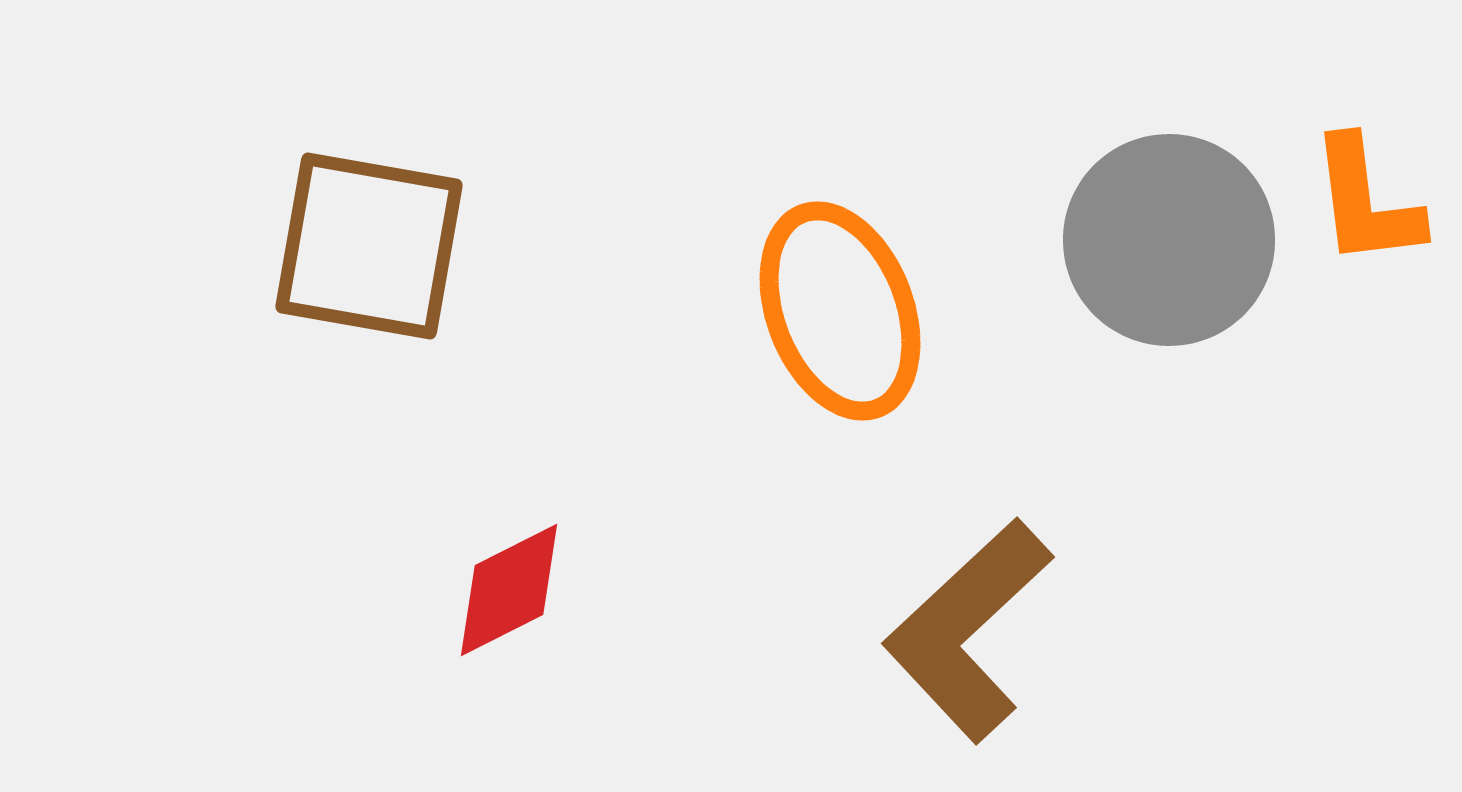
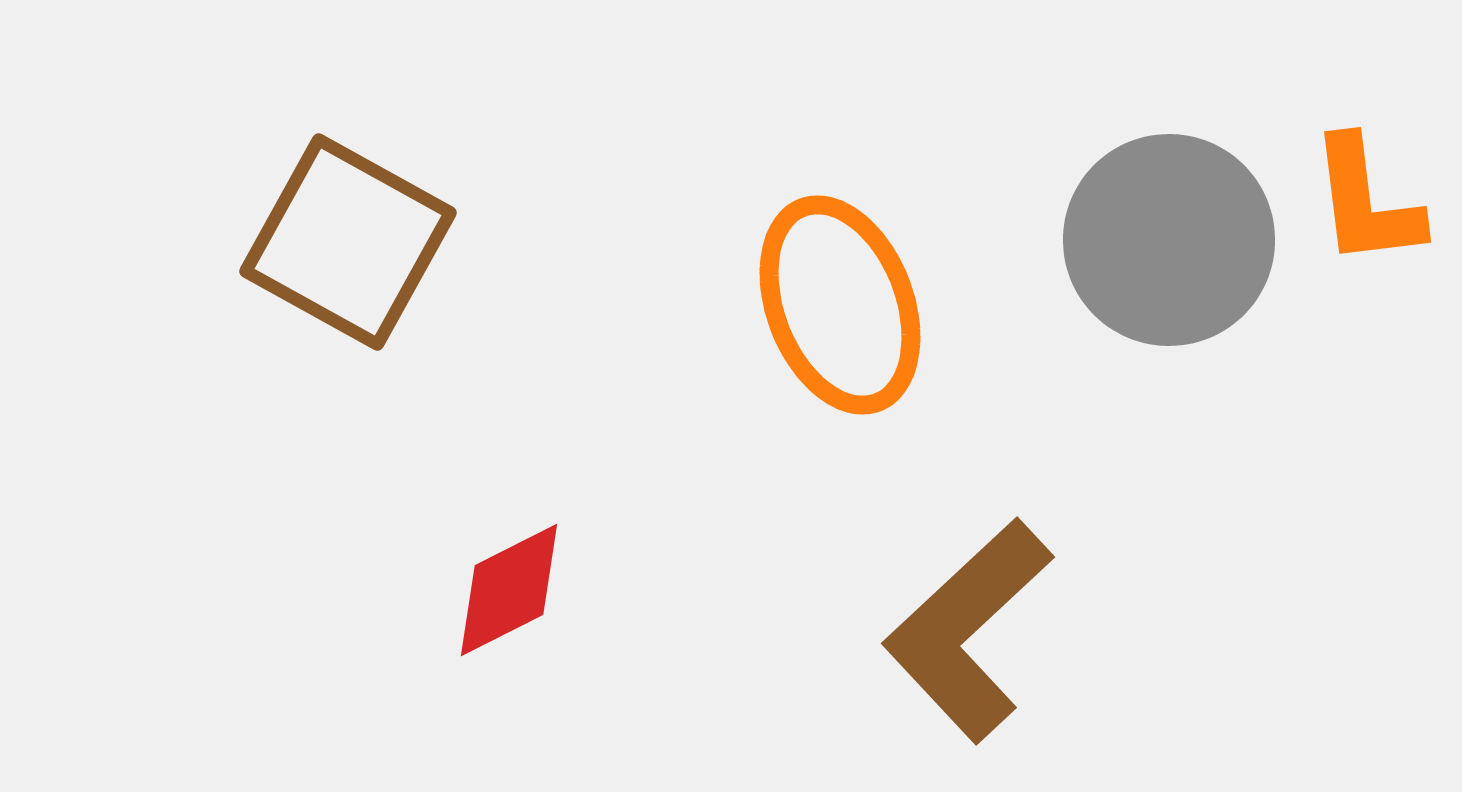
brown square: moved 21 px left, 4 px up; rotated 19 degrees clockwise
orange ellipse: moved 6 px up
